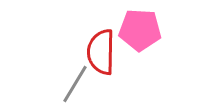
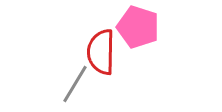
pink pentagon: moved 2 px left, 3 px up; rotated 15 degrees clockwise
